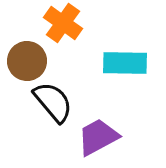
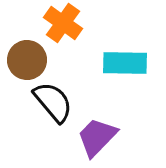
brown circle: moved 1 px up
purple trapezoid: moved 1 px left; rotated 18 degrees counterclockwise
